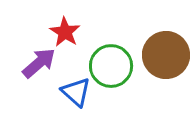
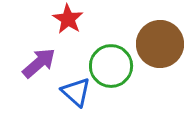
red star: moved 3 px right, 13 px up
brown circle: moved 6 px left, 11 px up
